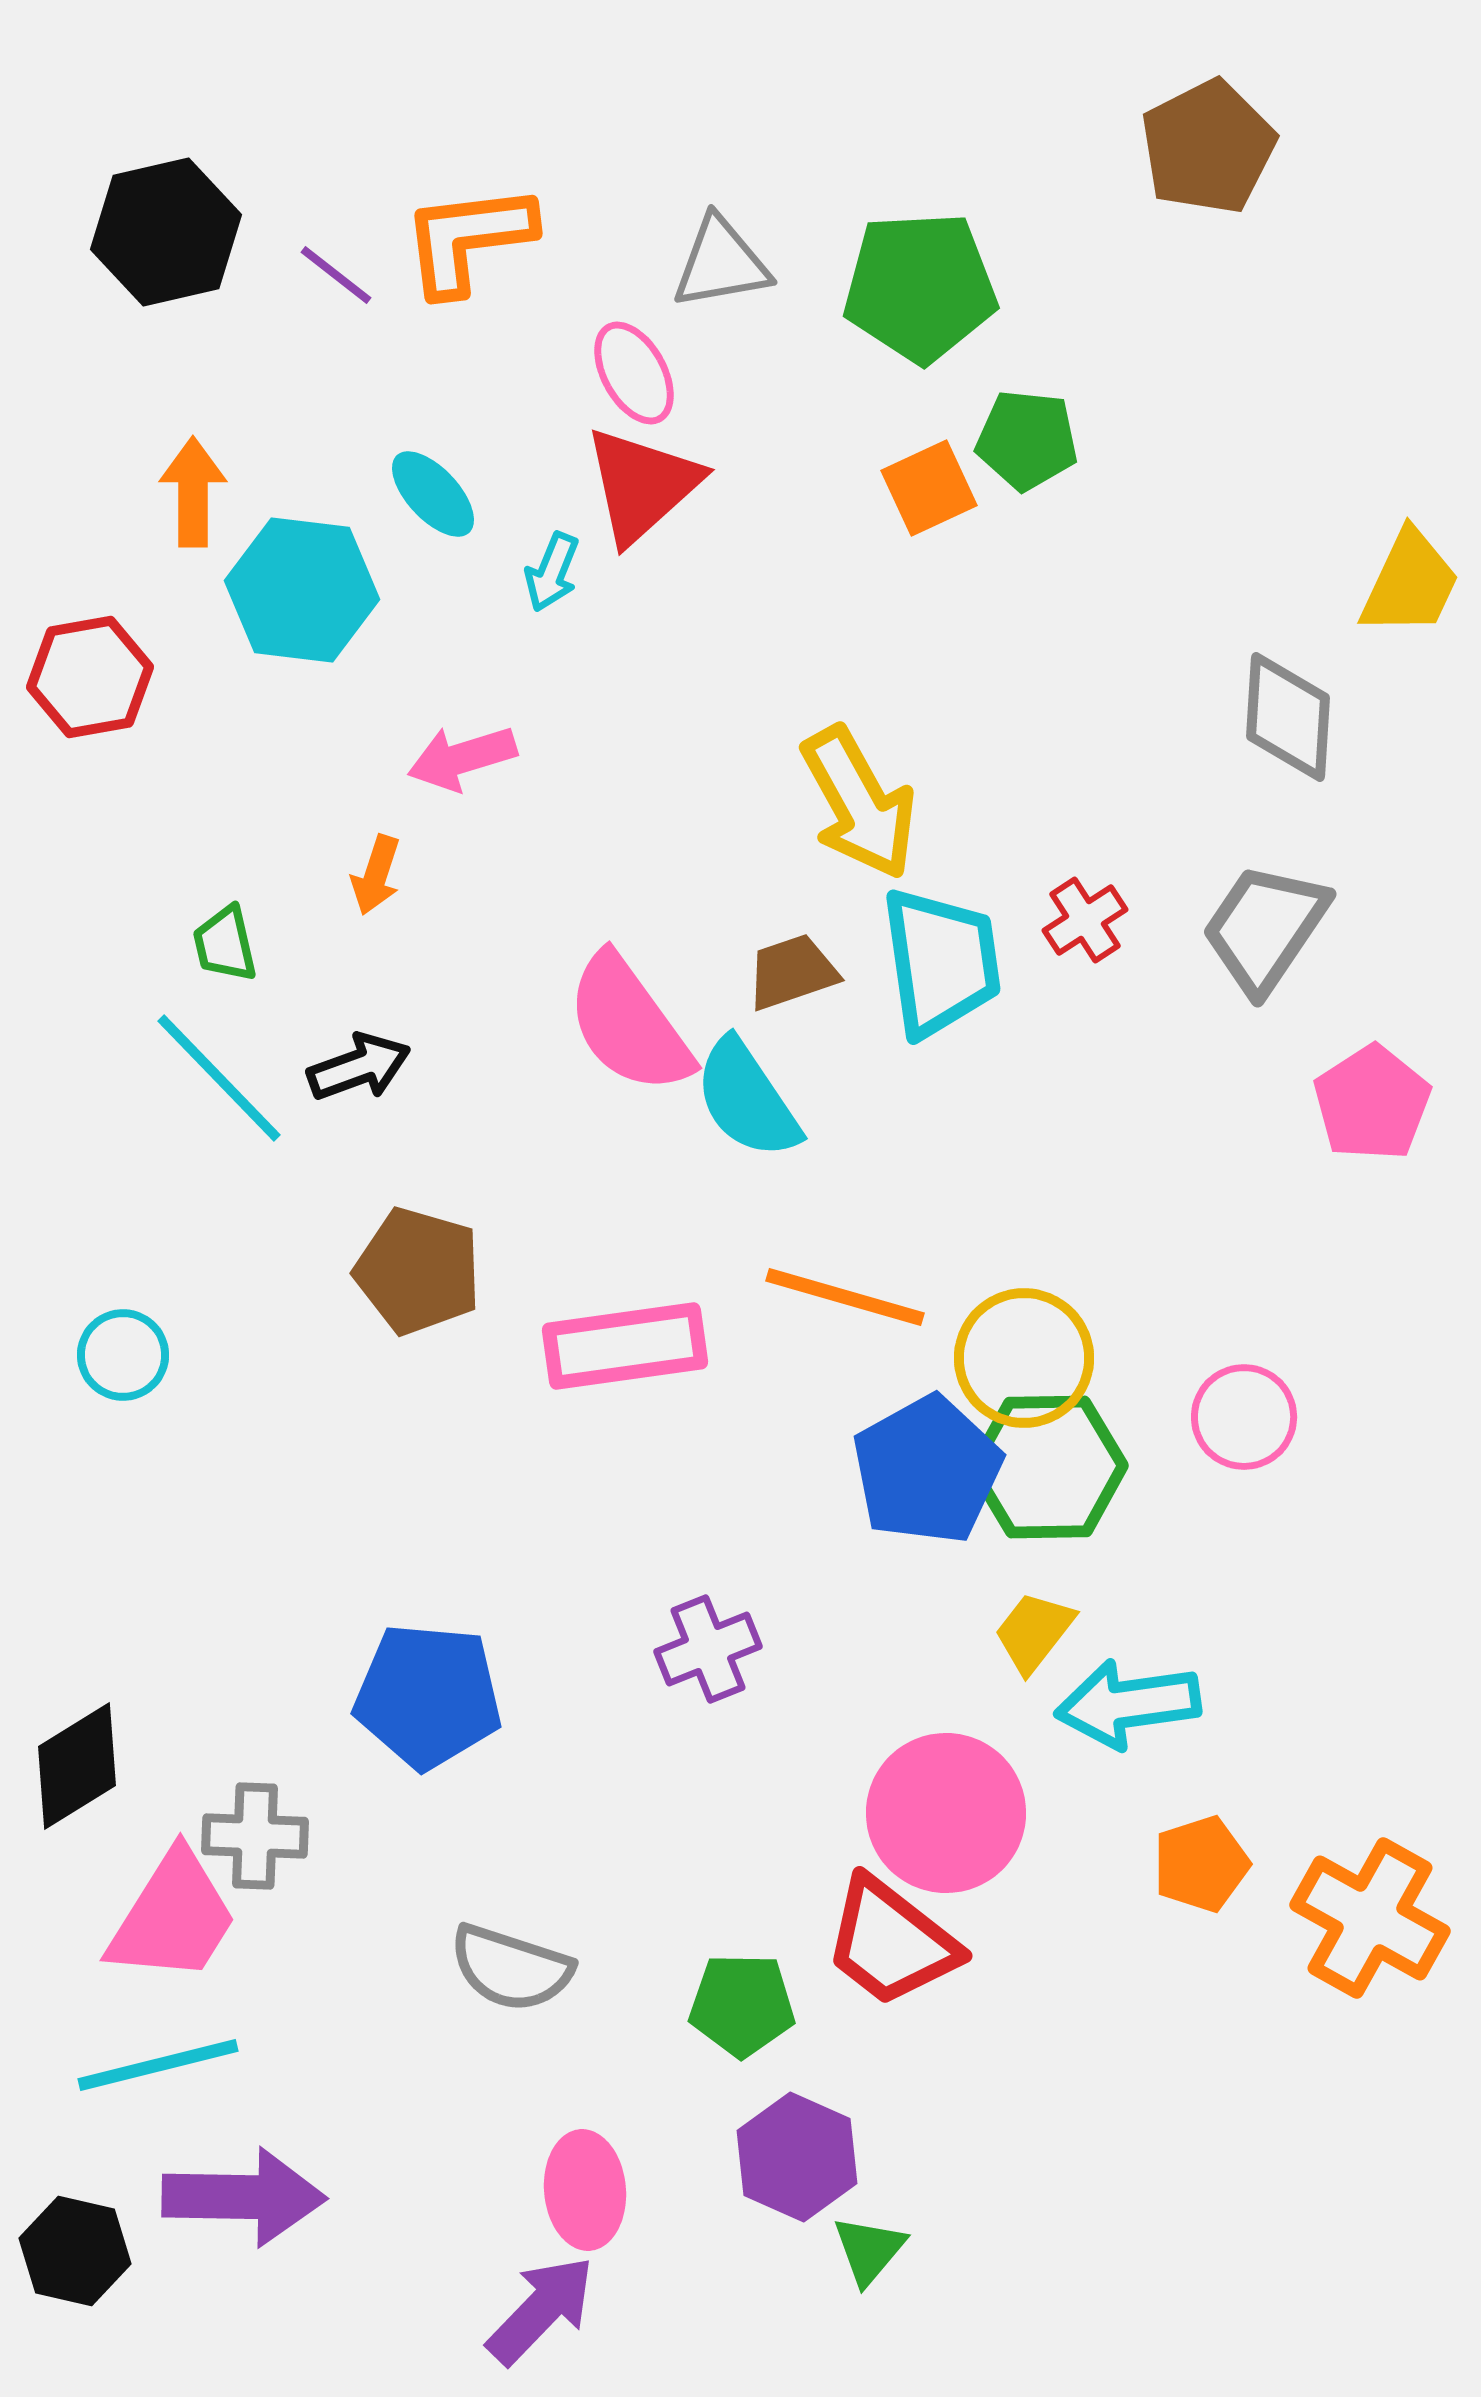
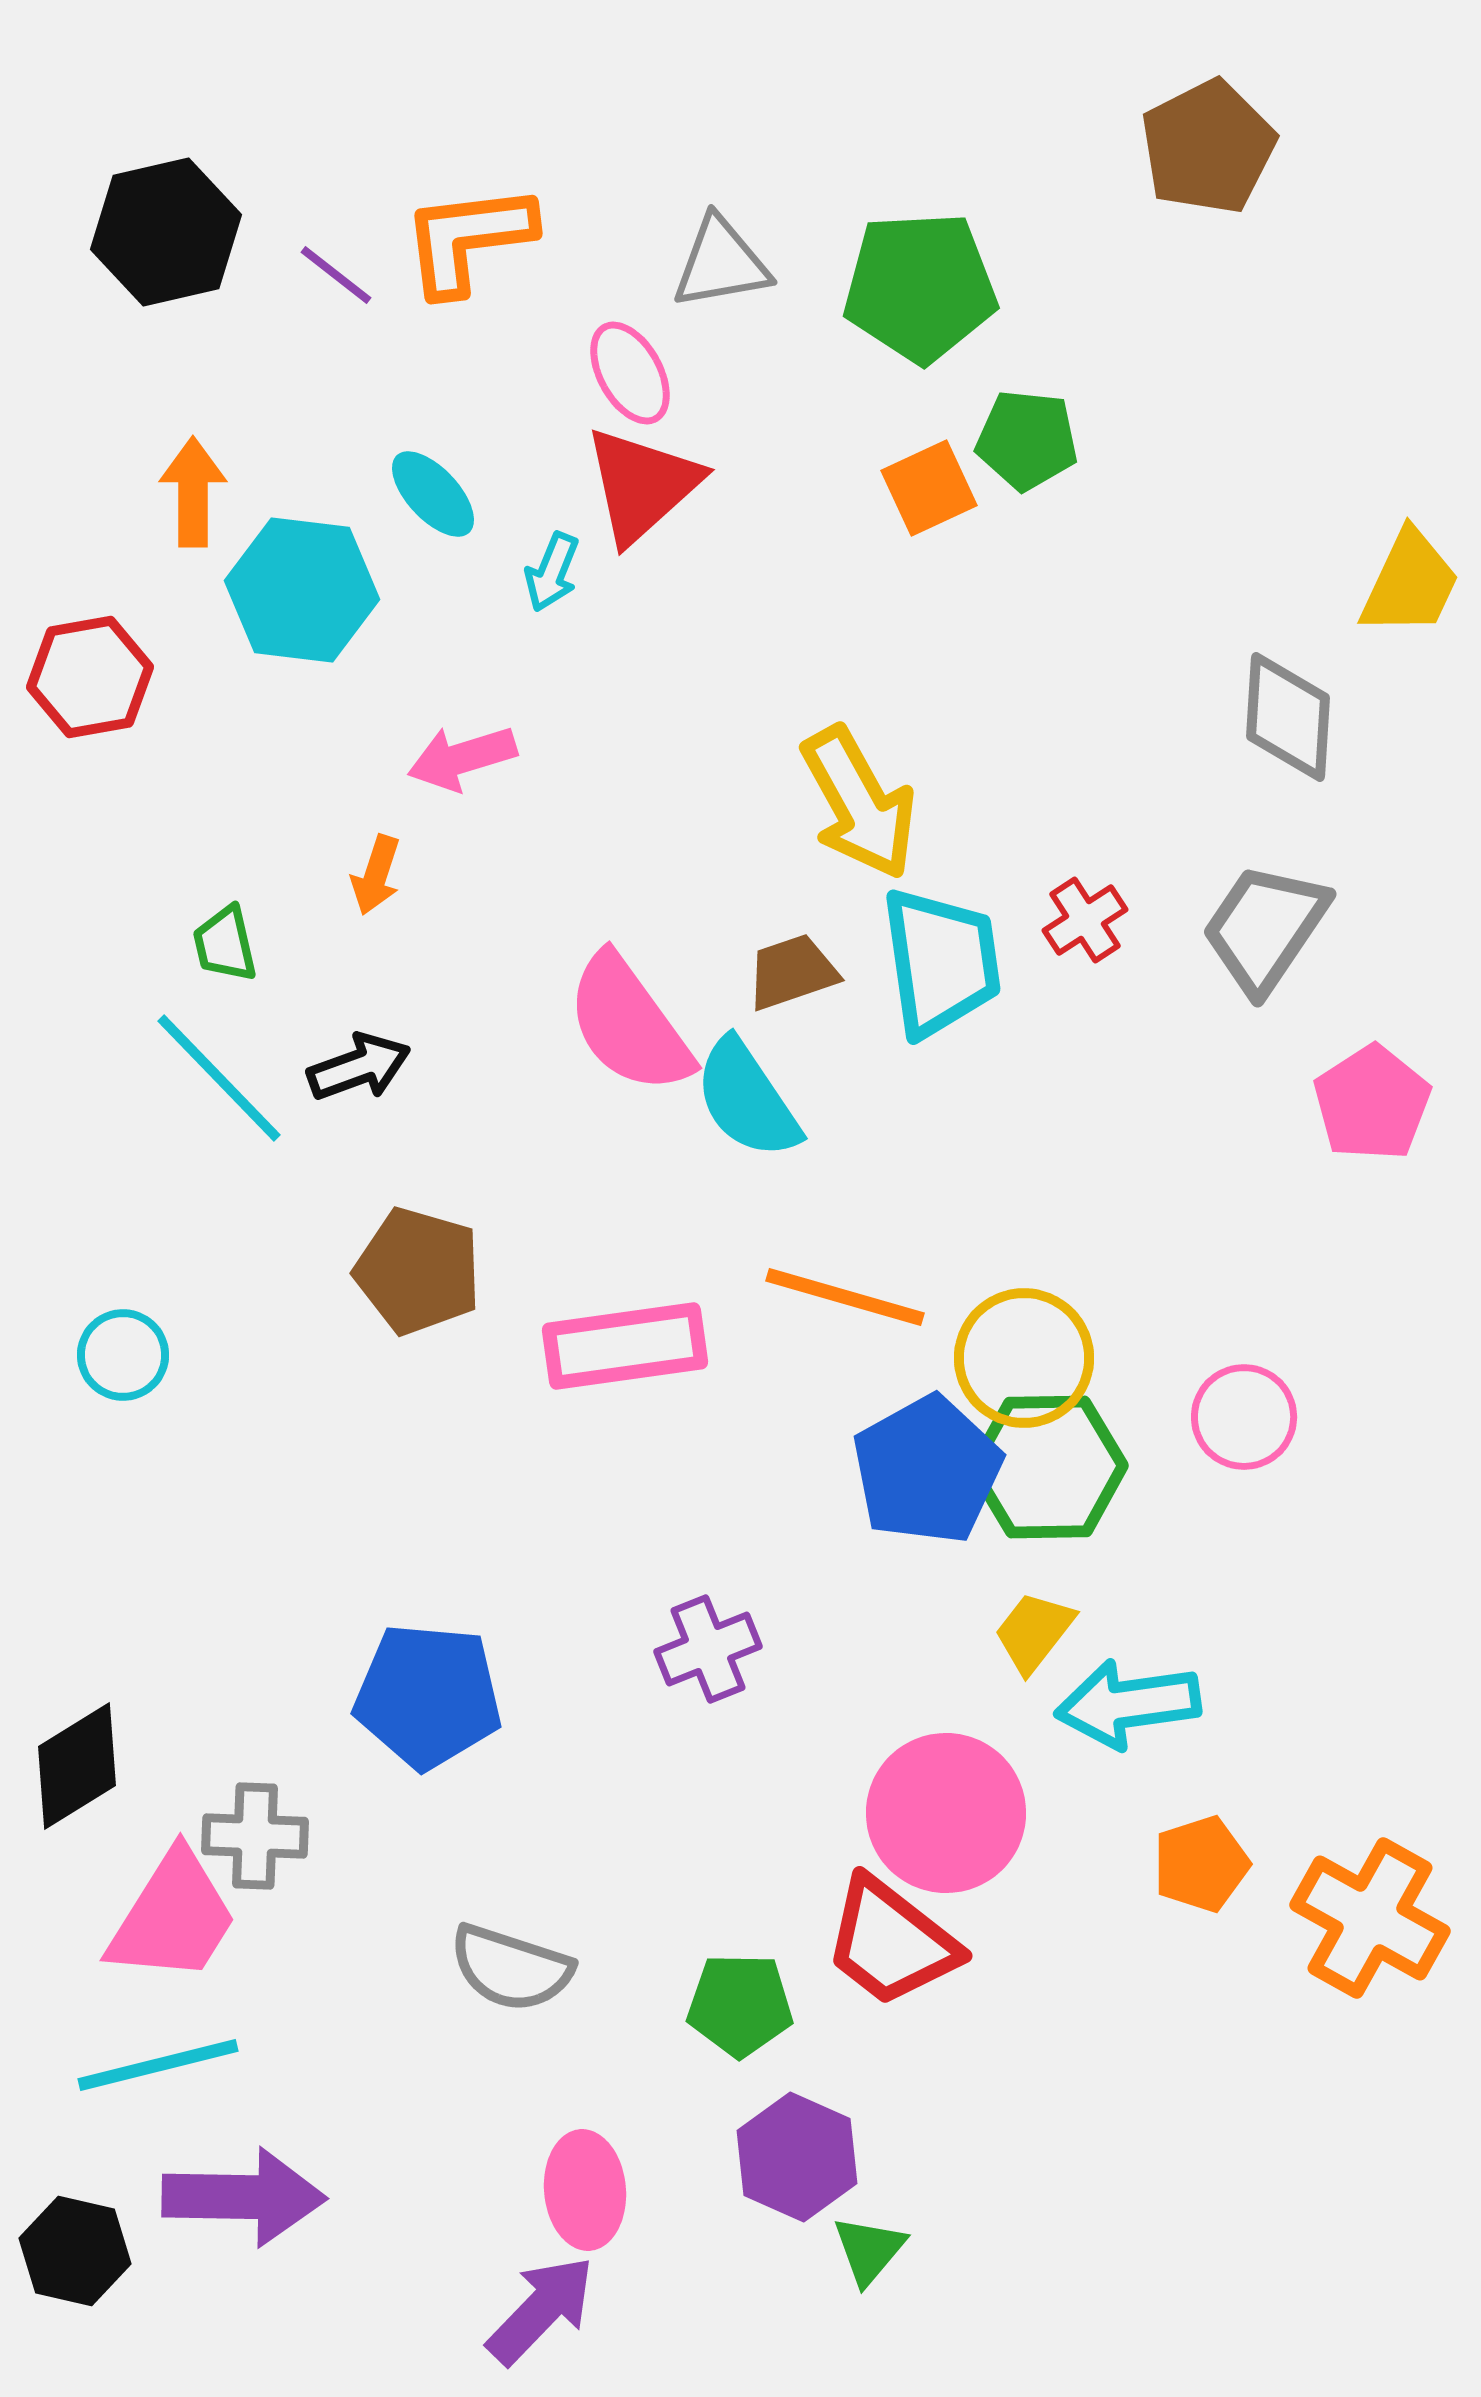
pink ellipse at (634, 373): moved 4 px left
green pentagon at (742, 2005): moved 2 px left
